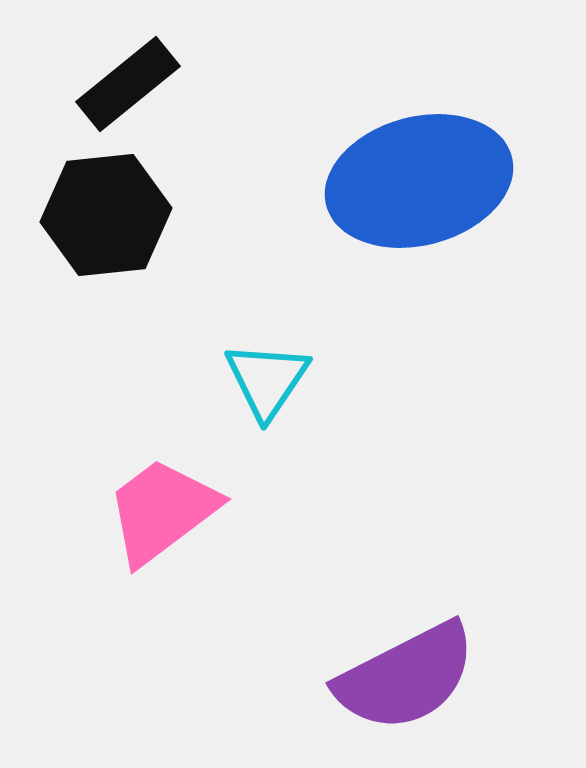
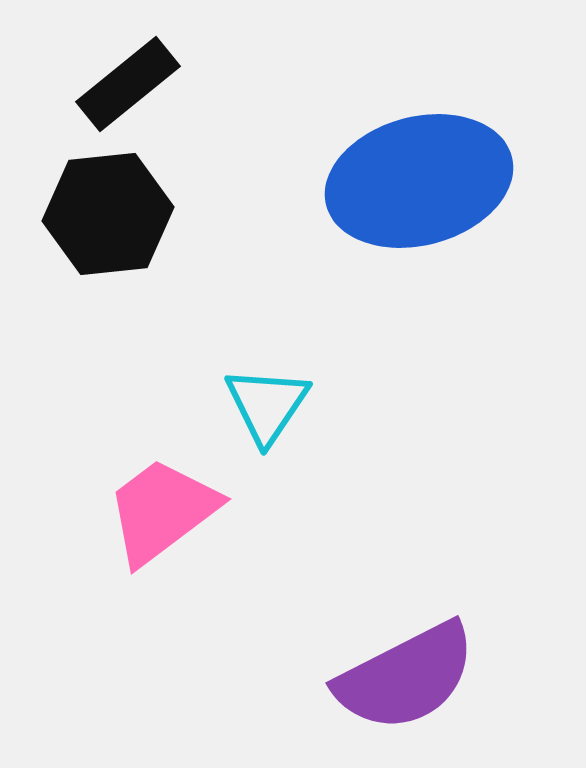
black hexagon: moved 2 px right, 1 px up
cyan triangle: moved 25 px down
